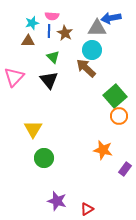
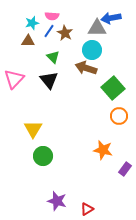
blue line: rotated 32 degrees clockwise
brown arrow: rotated 25 degrees counterclockwise
pink triangle: moved 2 px down
green square: moved 2 px left, 8 px up
green circle: moved 1 px left, 2 px up
